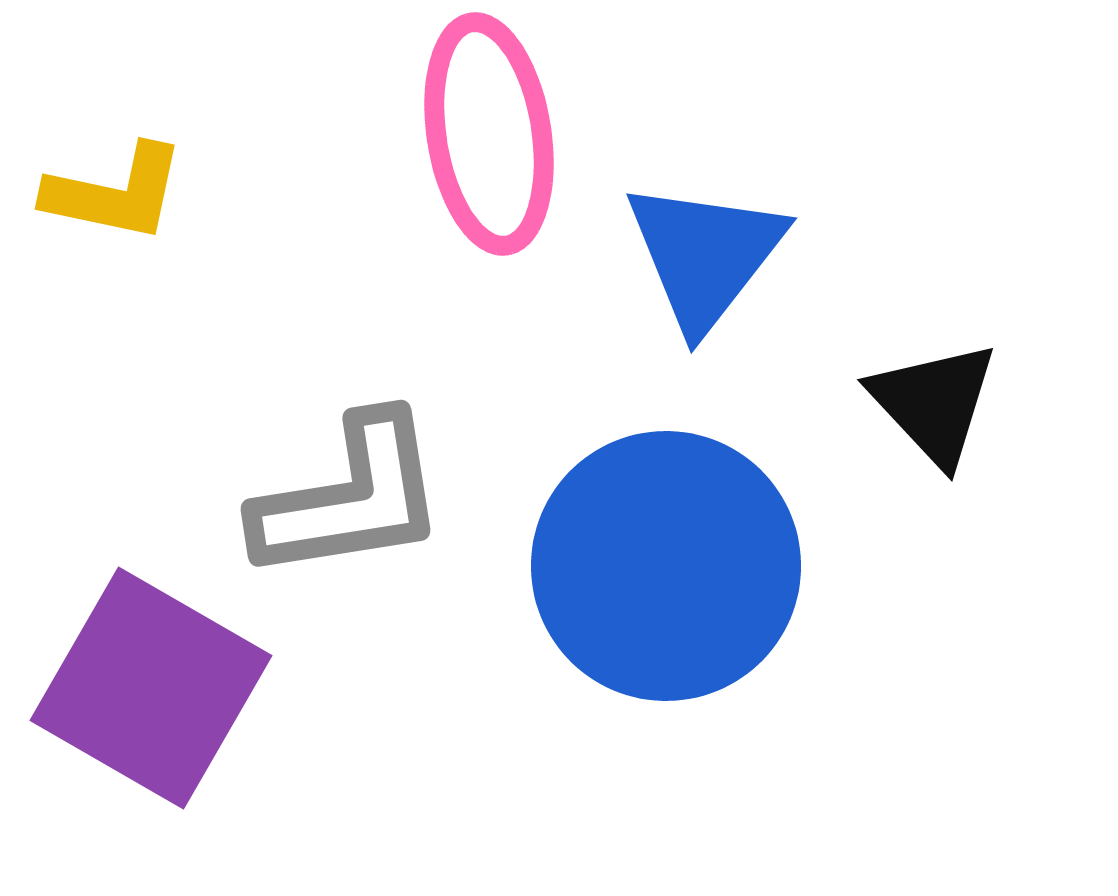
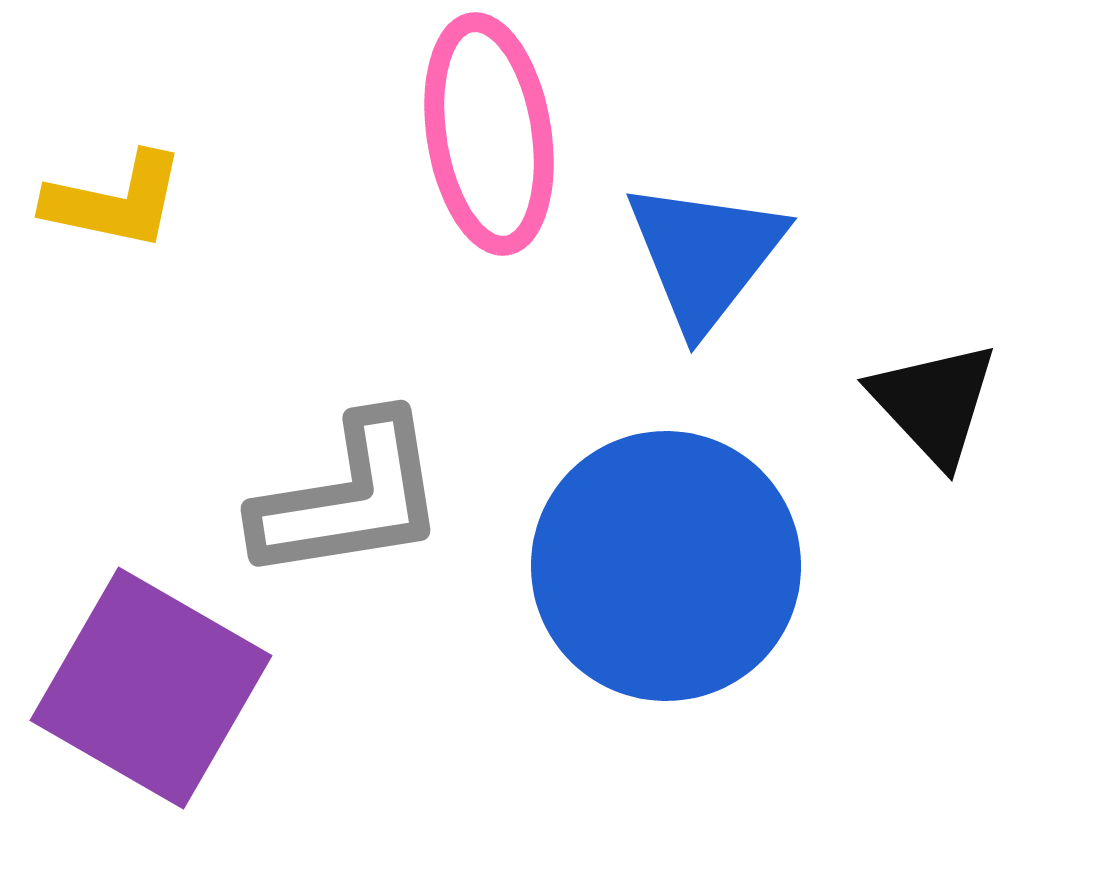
yellow L-shape: moved 8 px down
